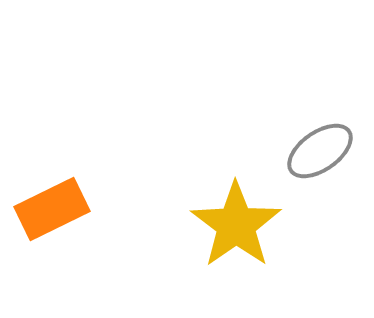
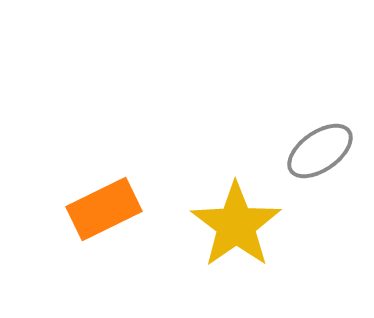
orange rectangle: moved 52 px right
